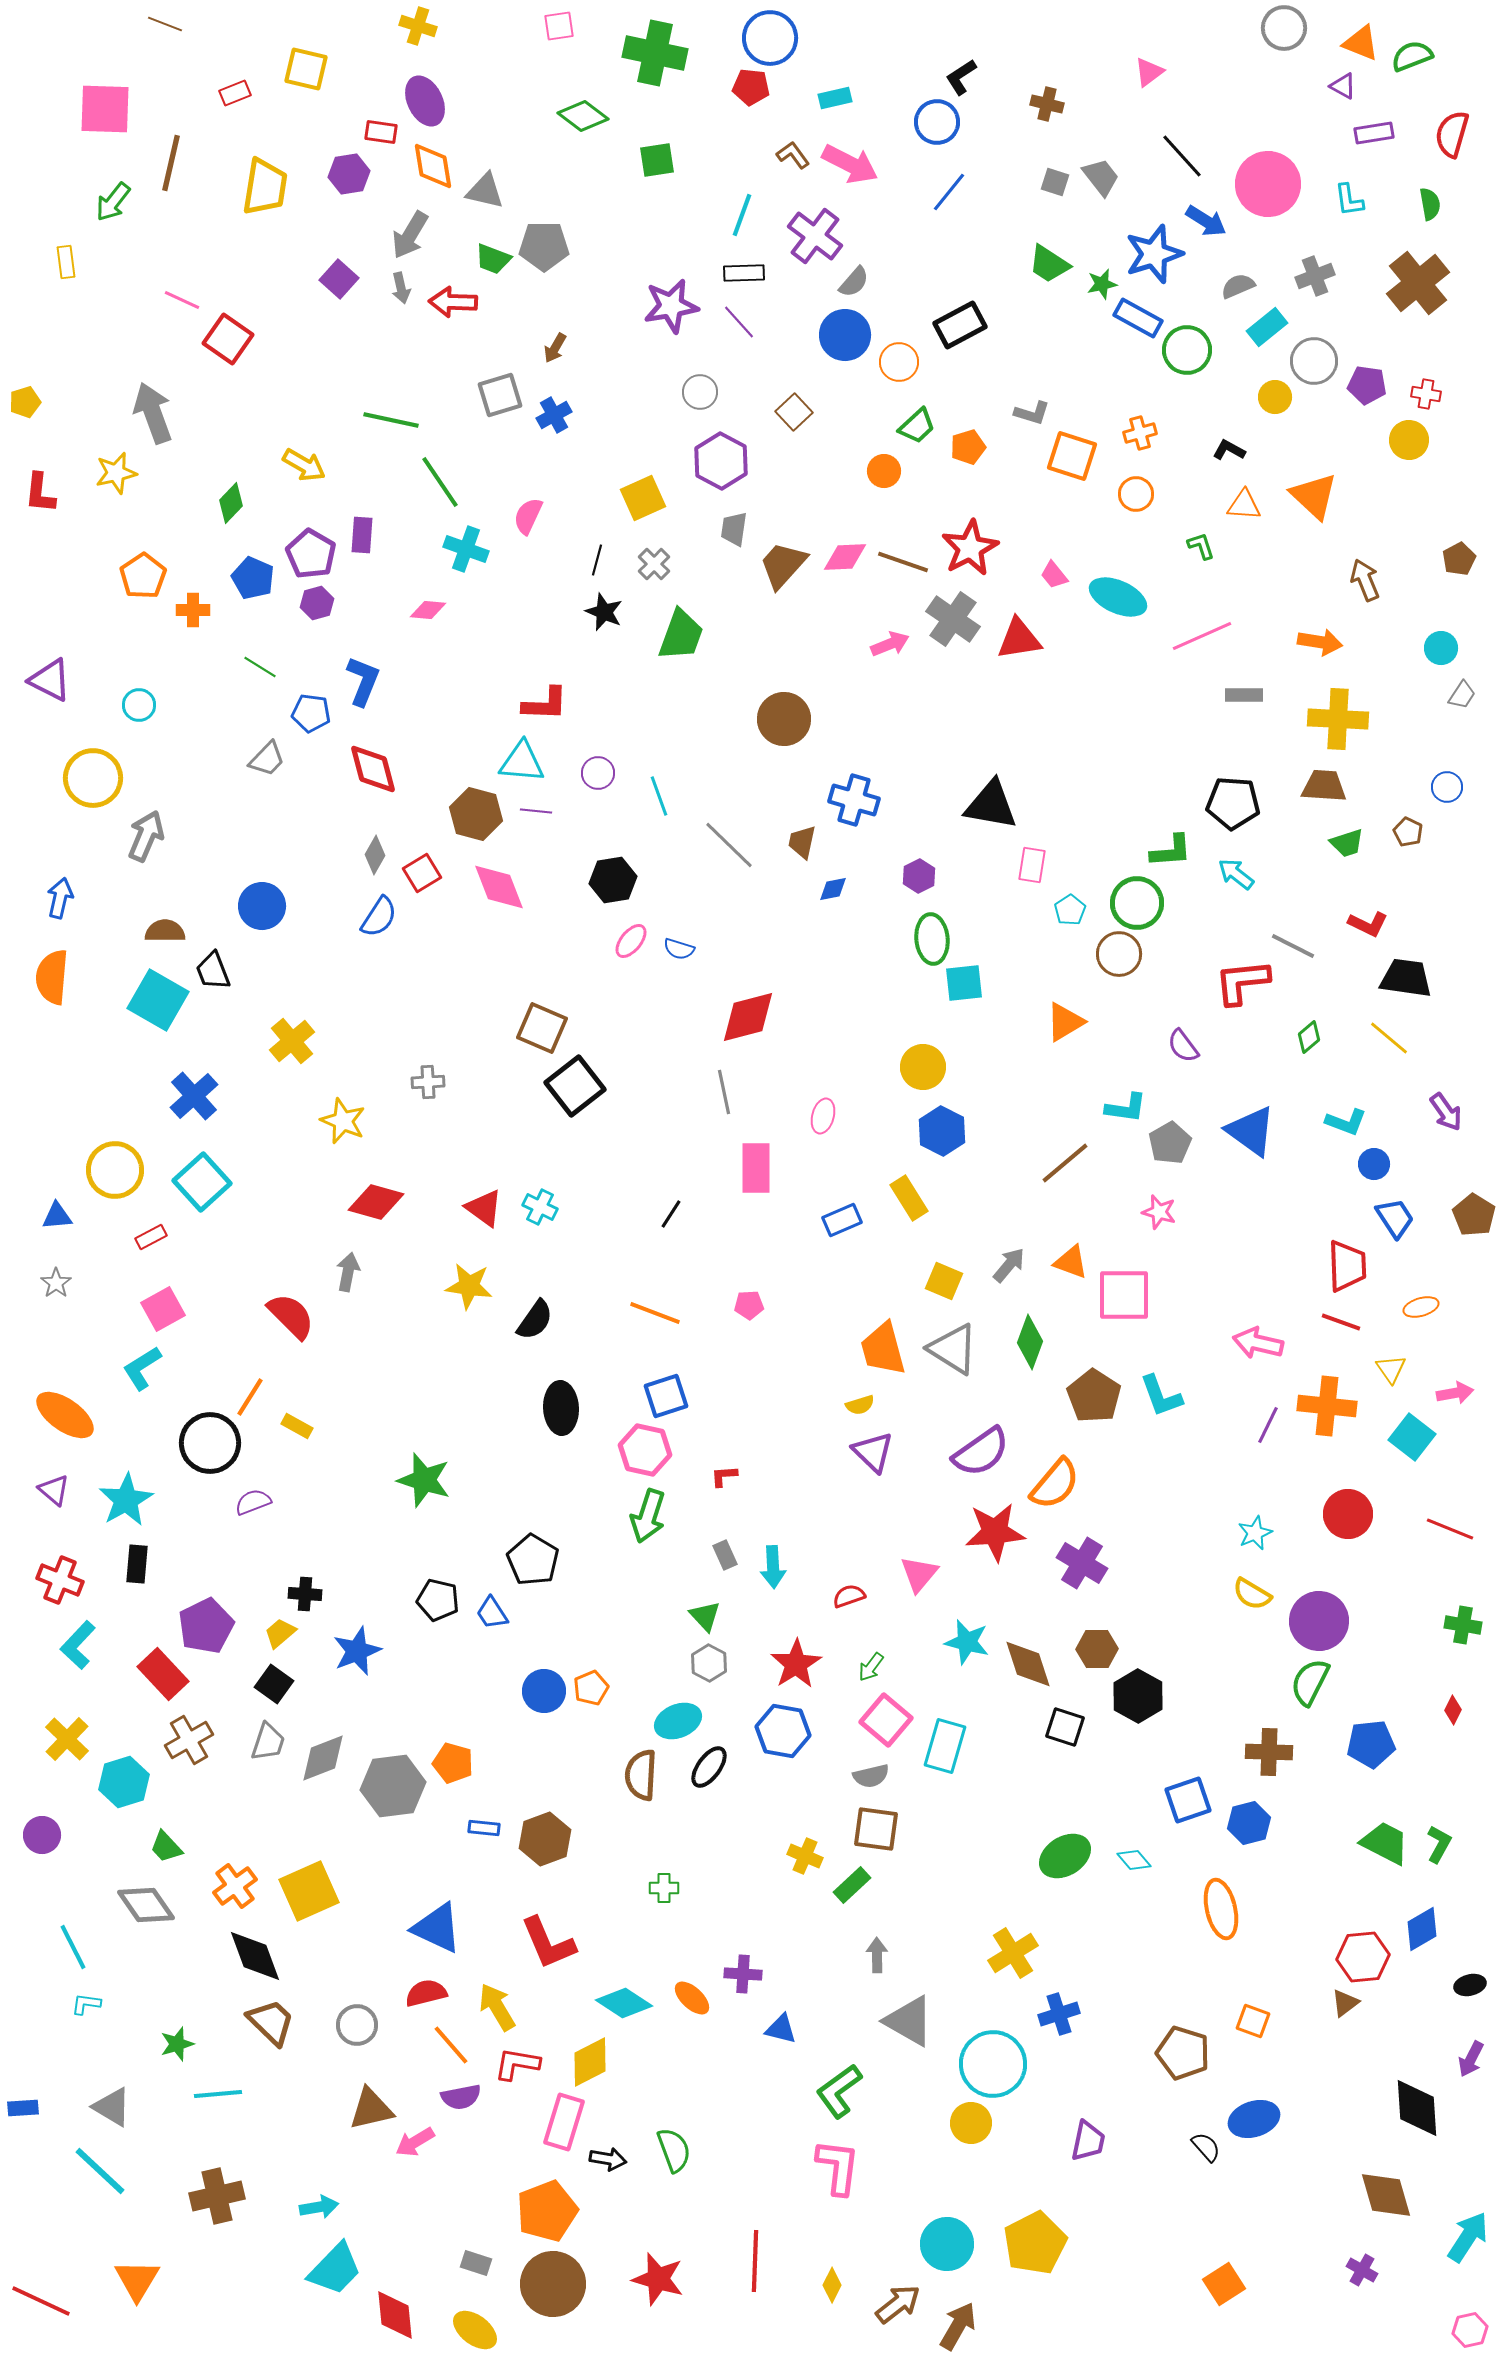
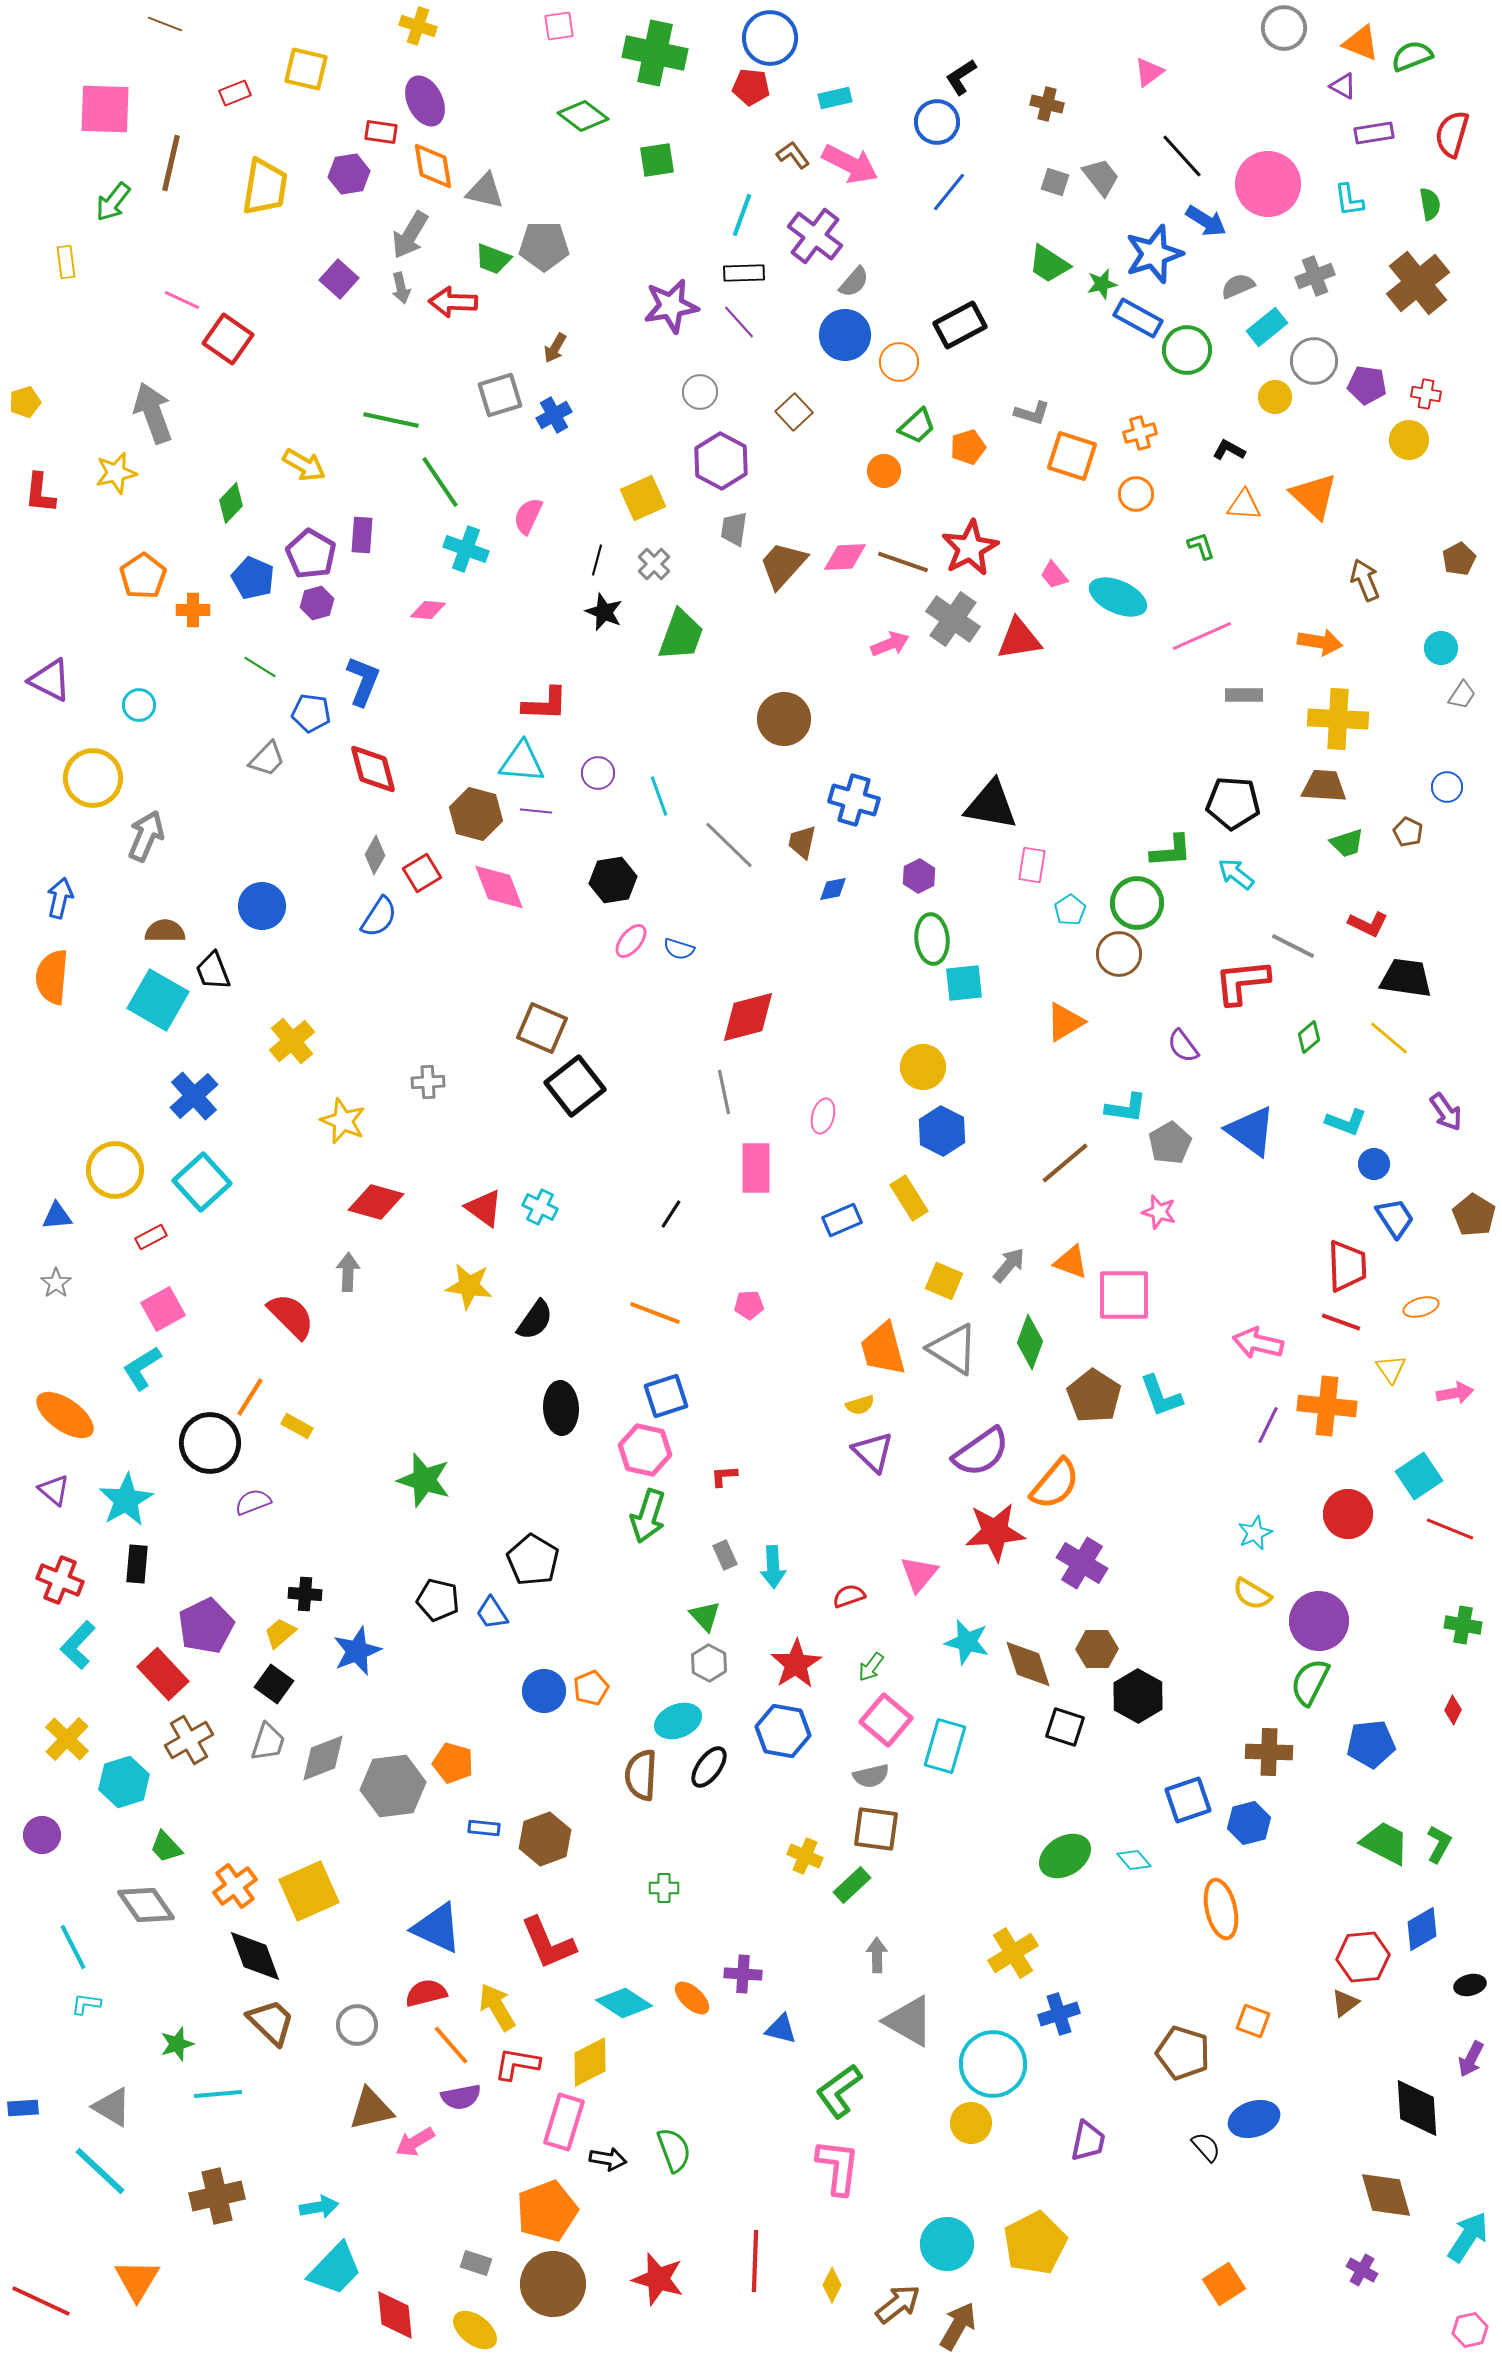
gray arrow at (348, 1272): rotated 9 degrees counterclockwise
cyan square at (1412, 1437): moved 7 px right, 39 px down; rotated 18 degrees clockwise
